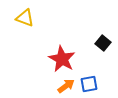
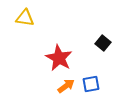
yellow triangle: rotated 12 degrees counterclockwise
red star: moved 3 px left, 1 px up
blue square: moved 2 px right
